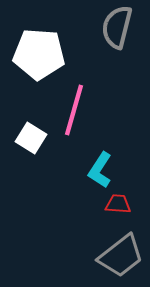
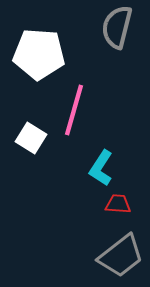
cyan L-shape: moved 1 px right, 2 px up
